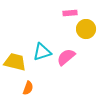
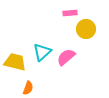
cyan triangle: rotated 24 degrees counterclockwise
